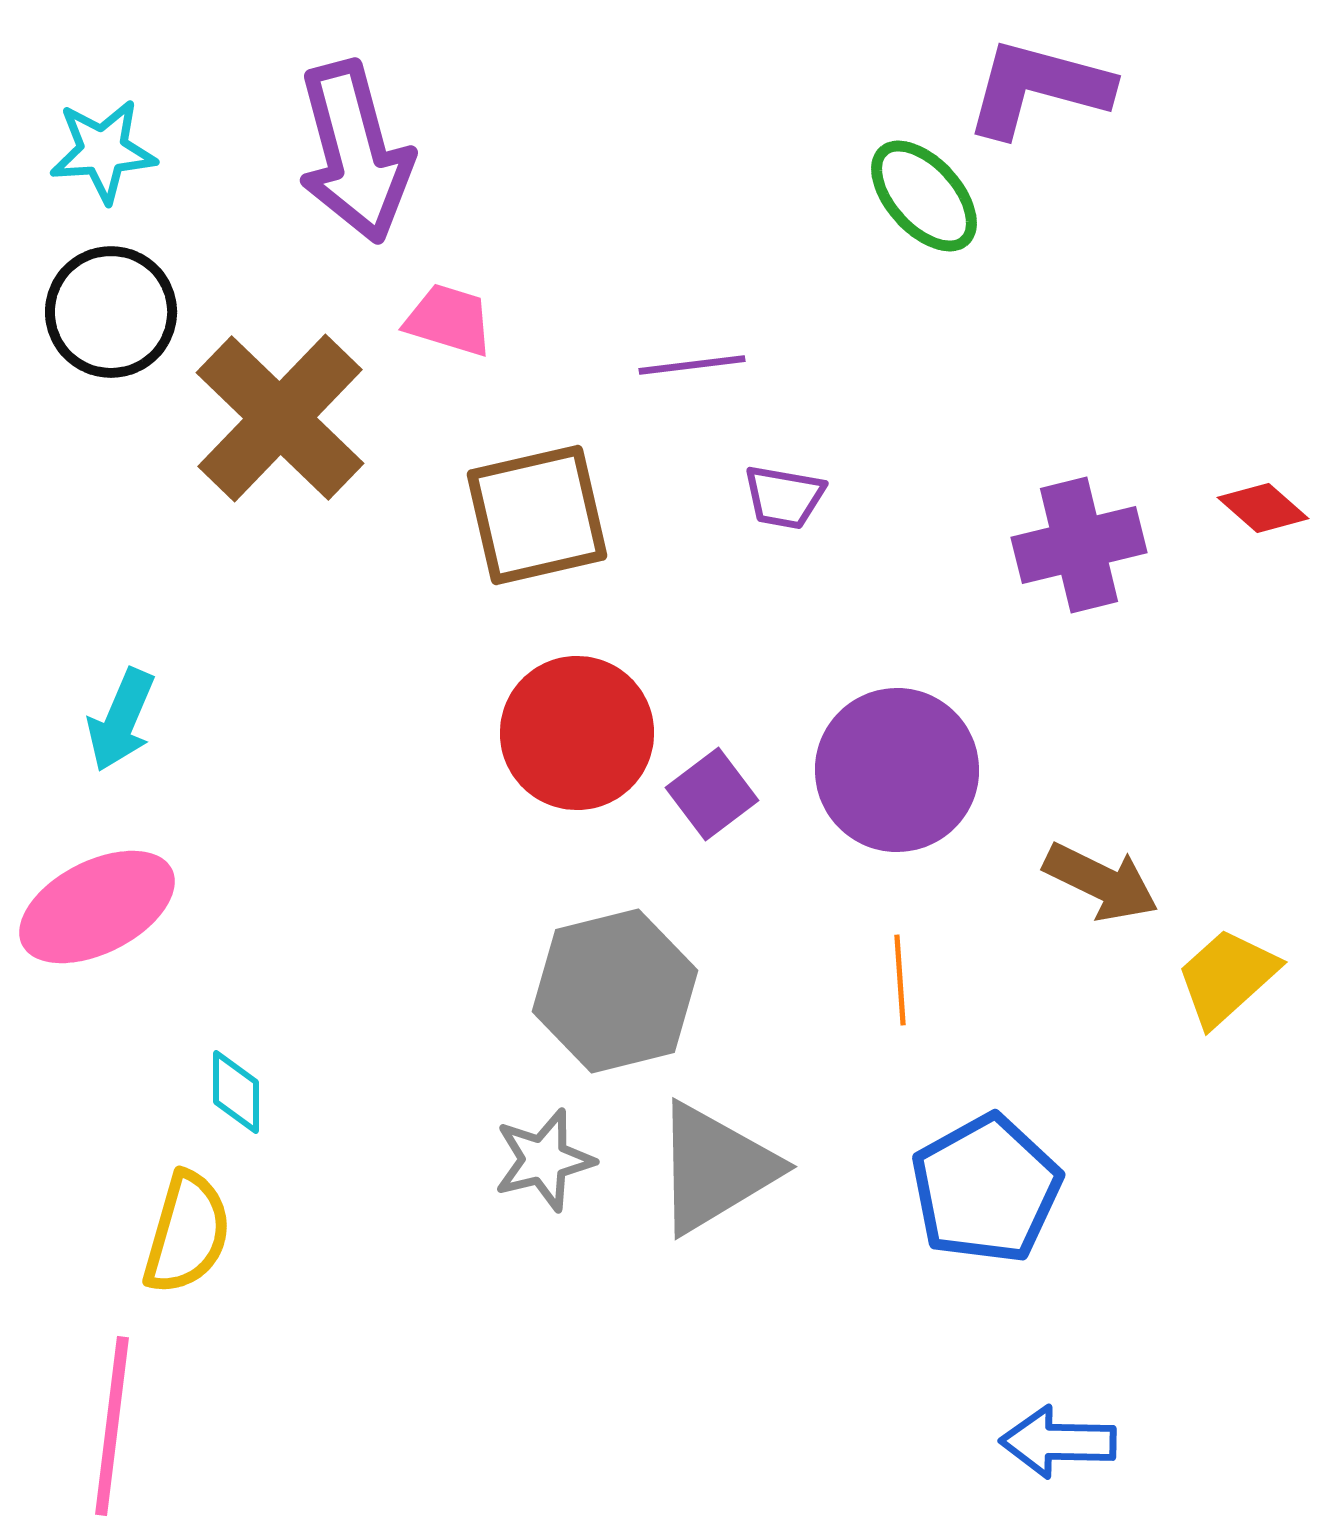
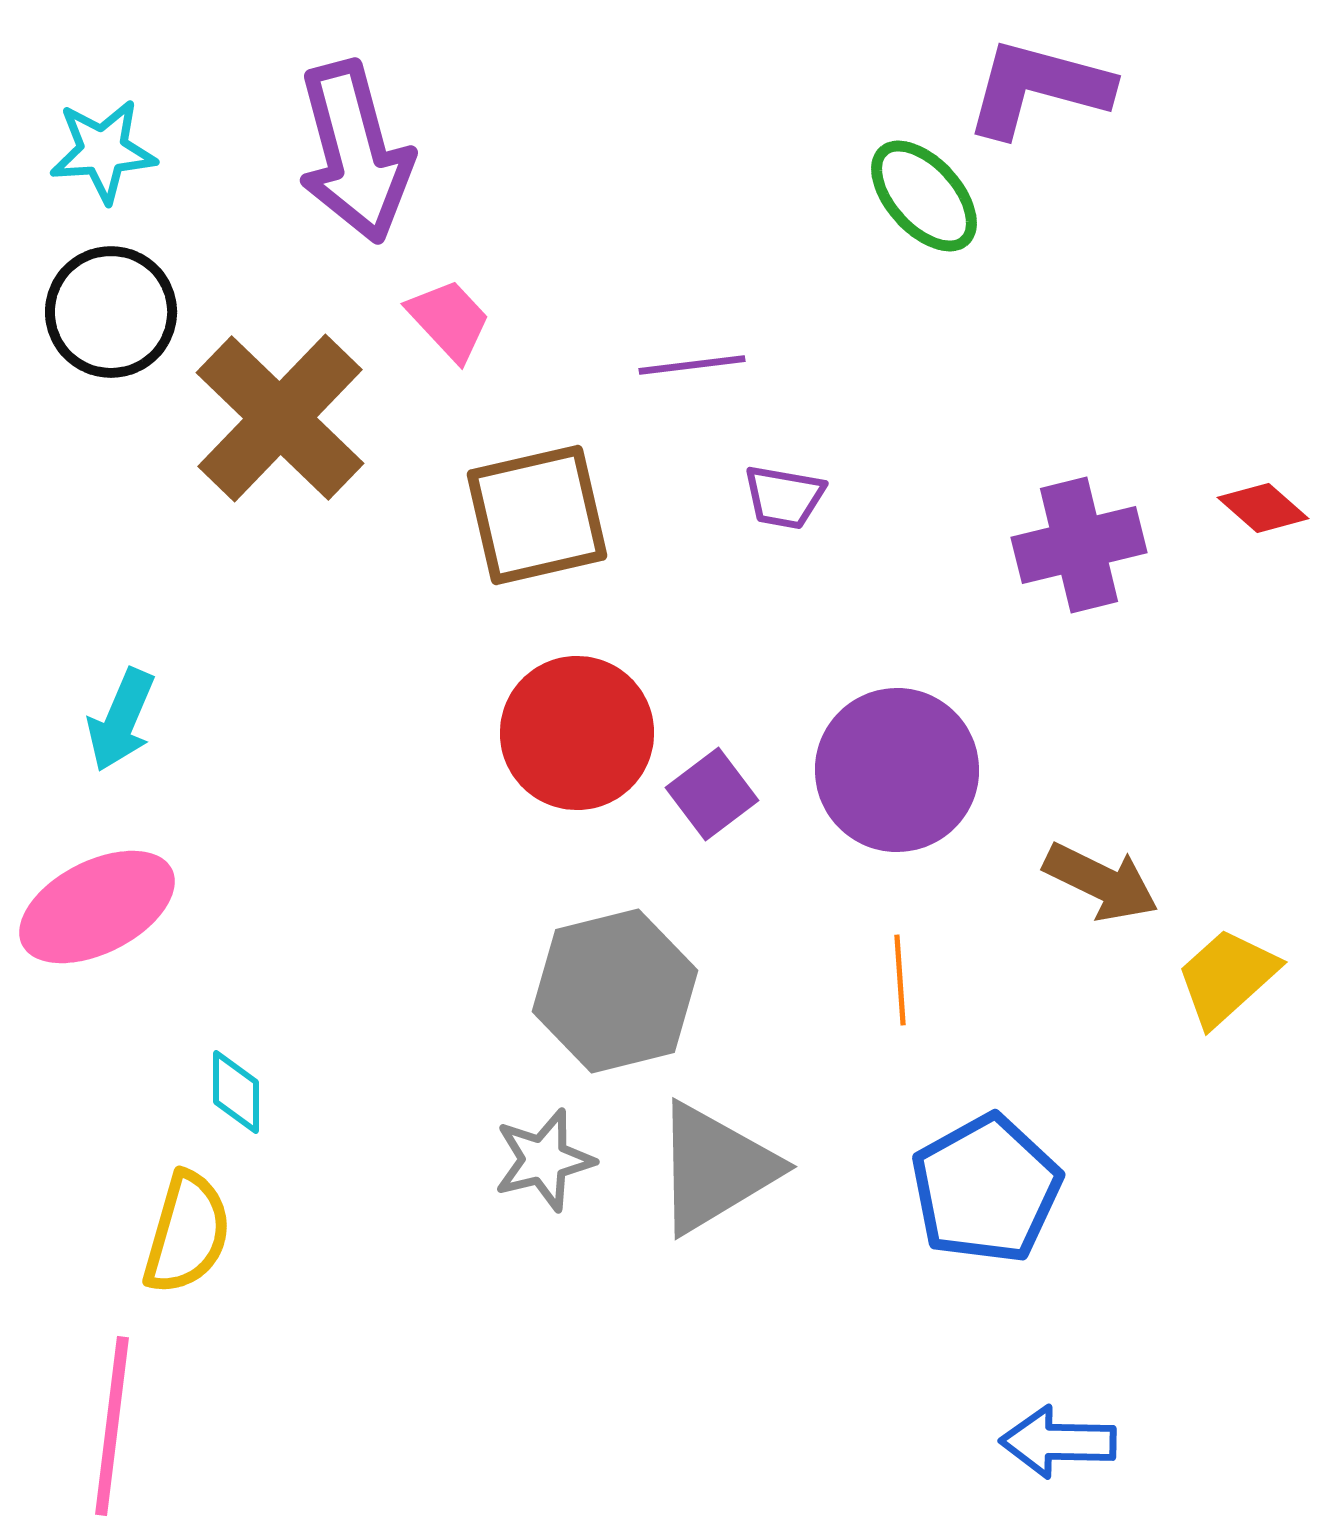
pink trapezoid: rotated 30 degrees clockwise
